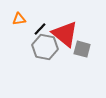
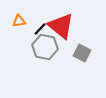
orange triangle: moved 2 px down
red triangle: moved 4 px left, 8 px up
gray square: moved 4 px down; rotated 12 degrees clockwise
